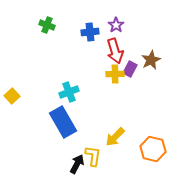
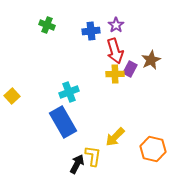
blue cross: moved 1 px right, 1 px up
